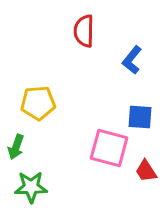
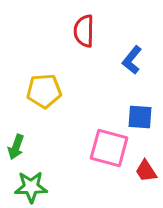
yellow pentagon: moved 6 px right, 12 px up
